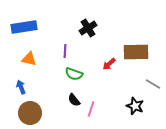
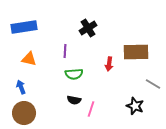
red arrow: rotated 40 degrees counterclockwise
green semicircle: rotated 24 degrees counterclockwise
black semicircle: rotated 40 degrees counterclockwise
brown circle: moved 6 px left
